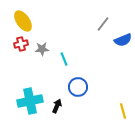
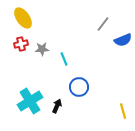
yellow ellipse: moved 3 px up
blue circle: moved 1 px right
cyan cross: rotated 20 degrees counterclockwise
